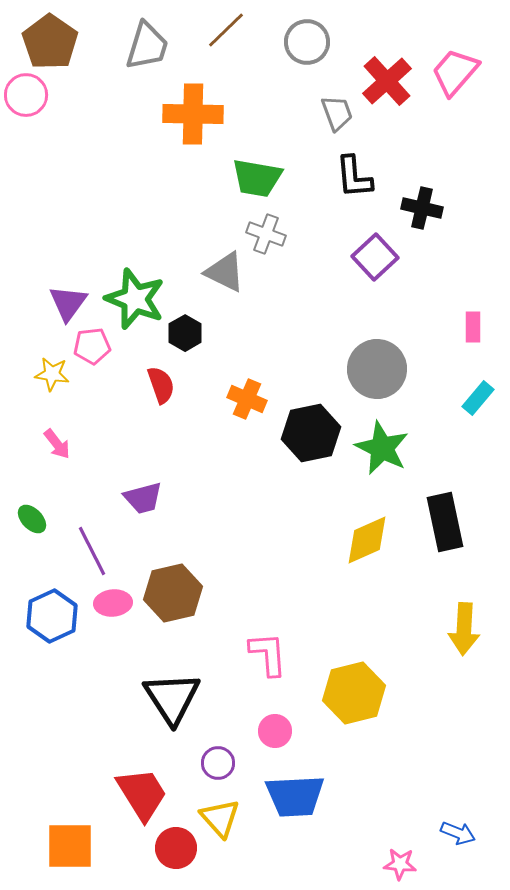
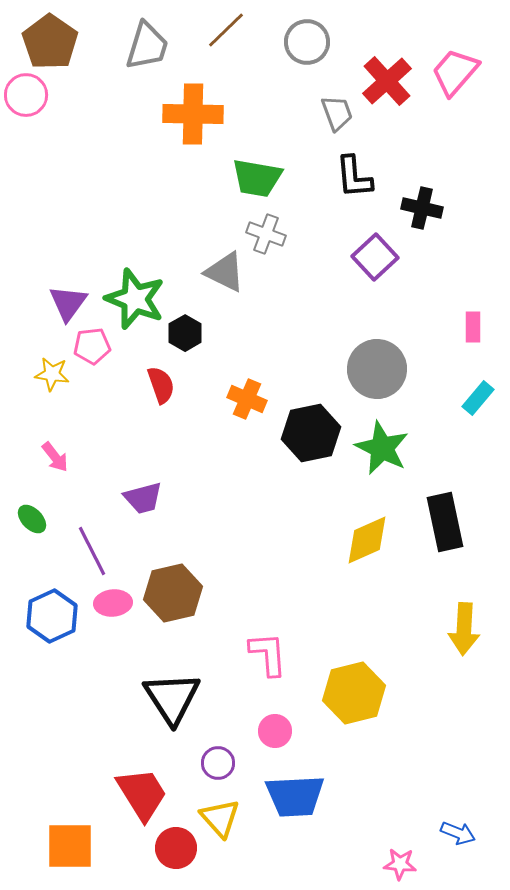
pink arrow at (57, 444): moved 2 px left, 13 px down
